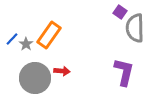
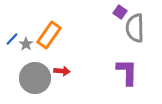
purple L-shape: moved 3 px right; rotated 12 degrees counterclockwise
